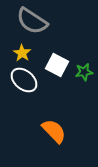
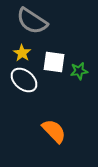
white square: moved 3 px left, 3 px up; rotated 20 degrees counterclockwise
green star: moved 5 px left, 1 px up
